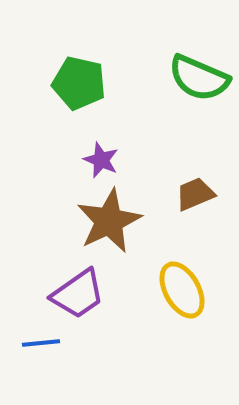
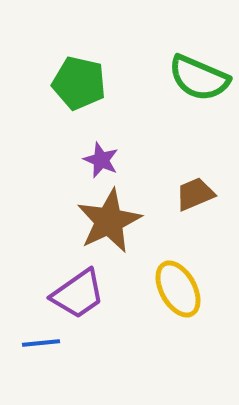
yellow ellipse: moved 4 px left, 1 px up
